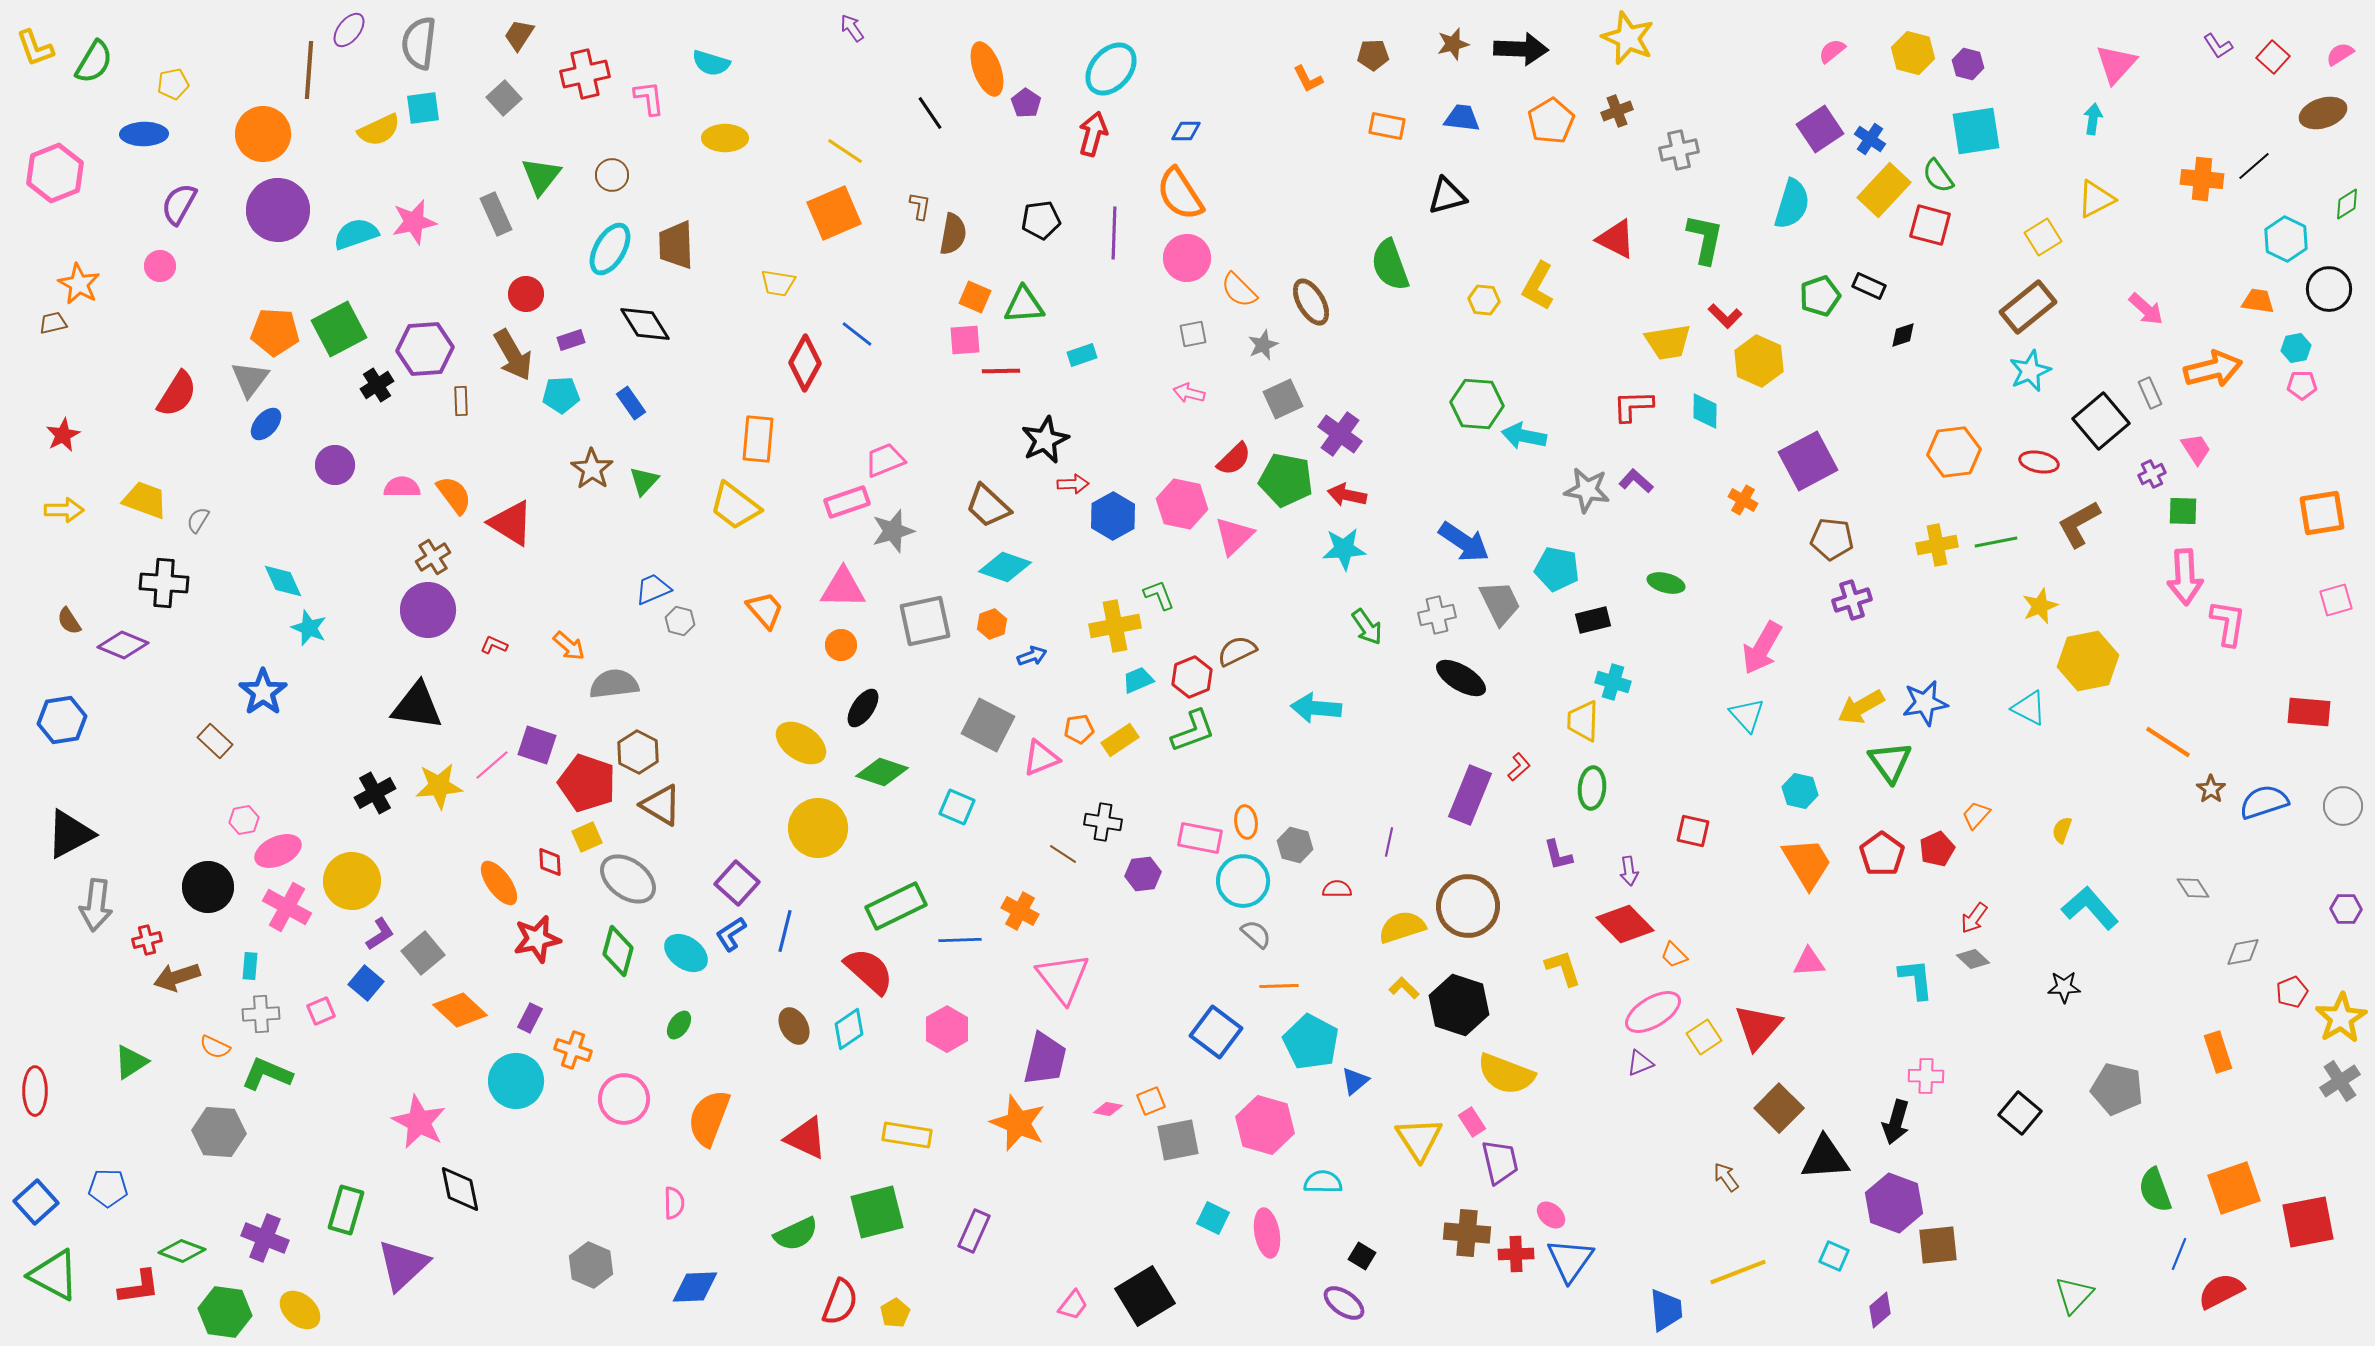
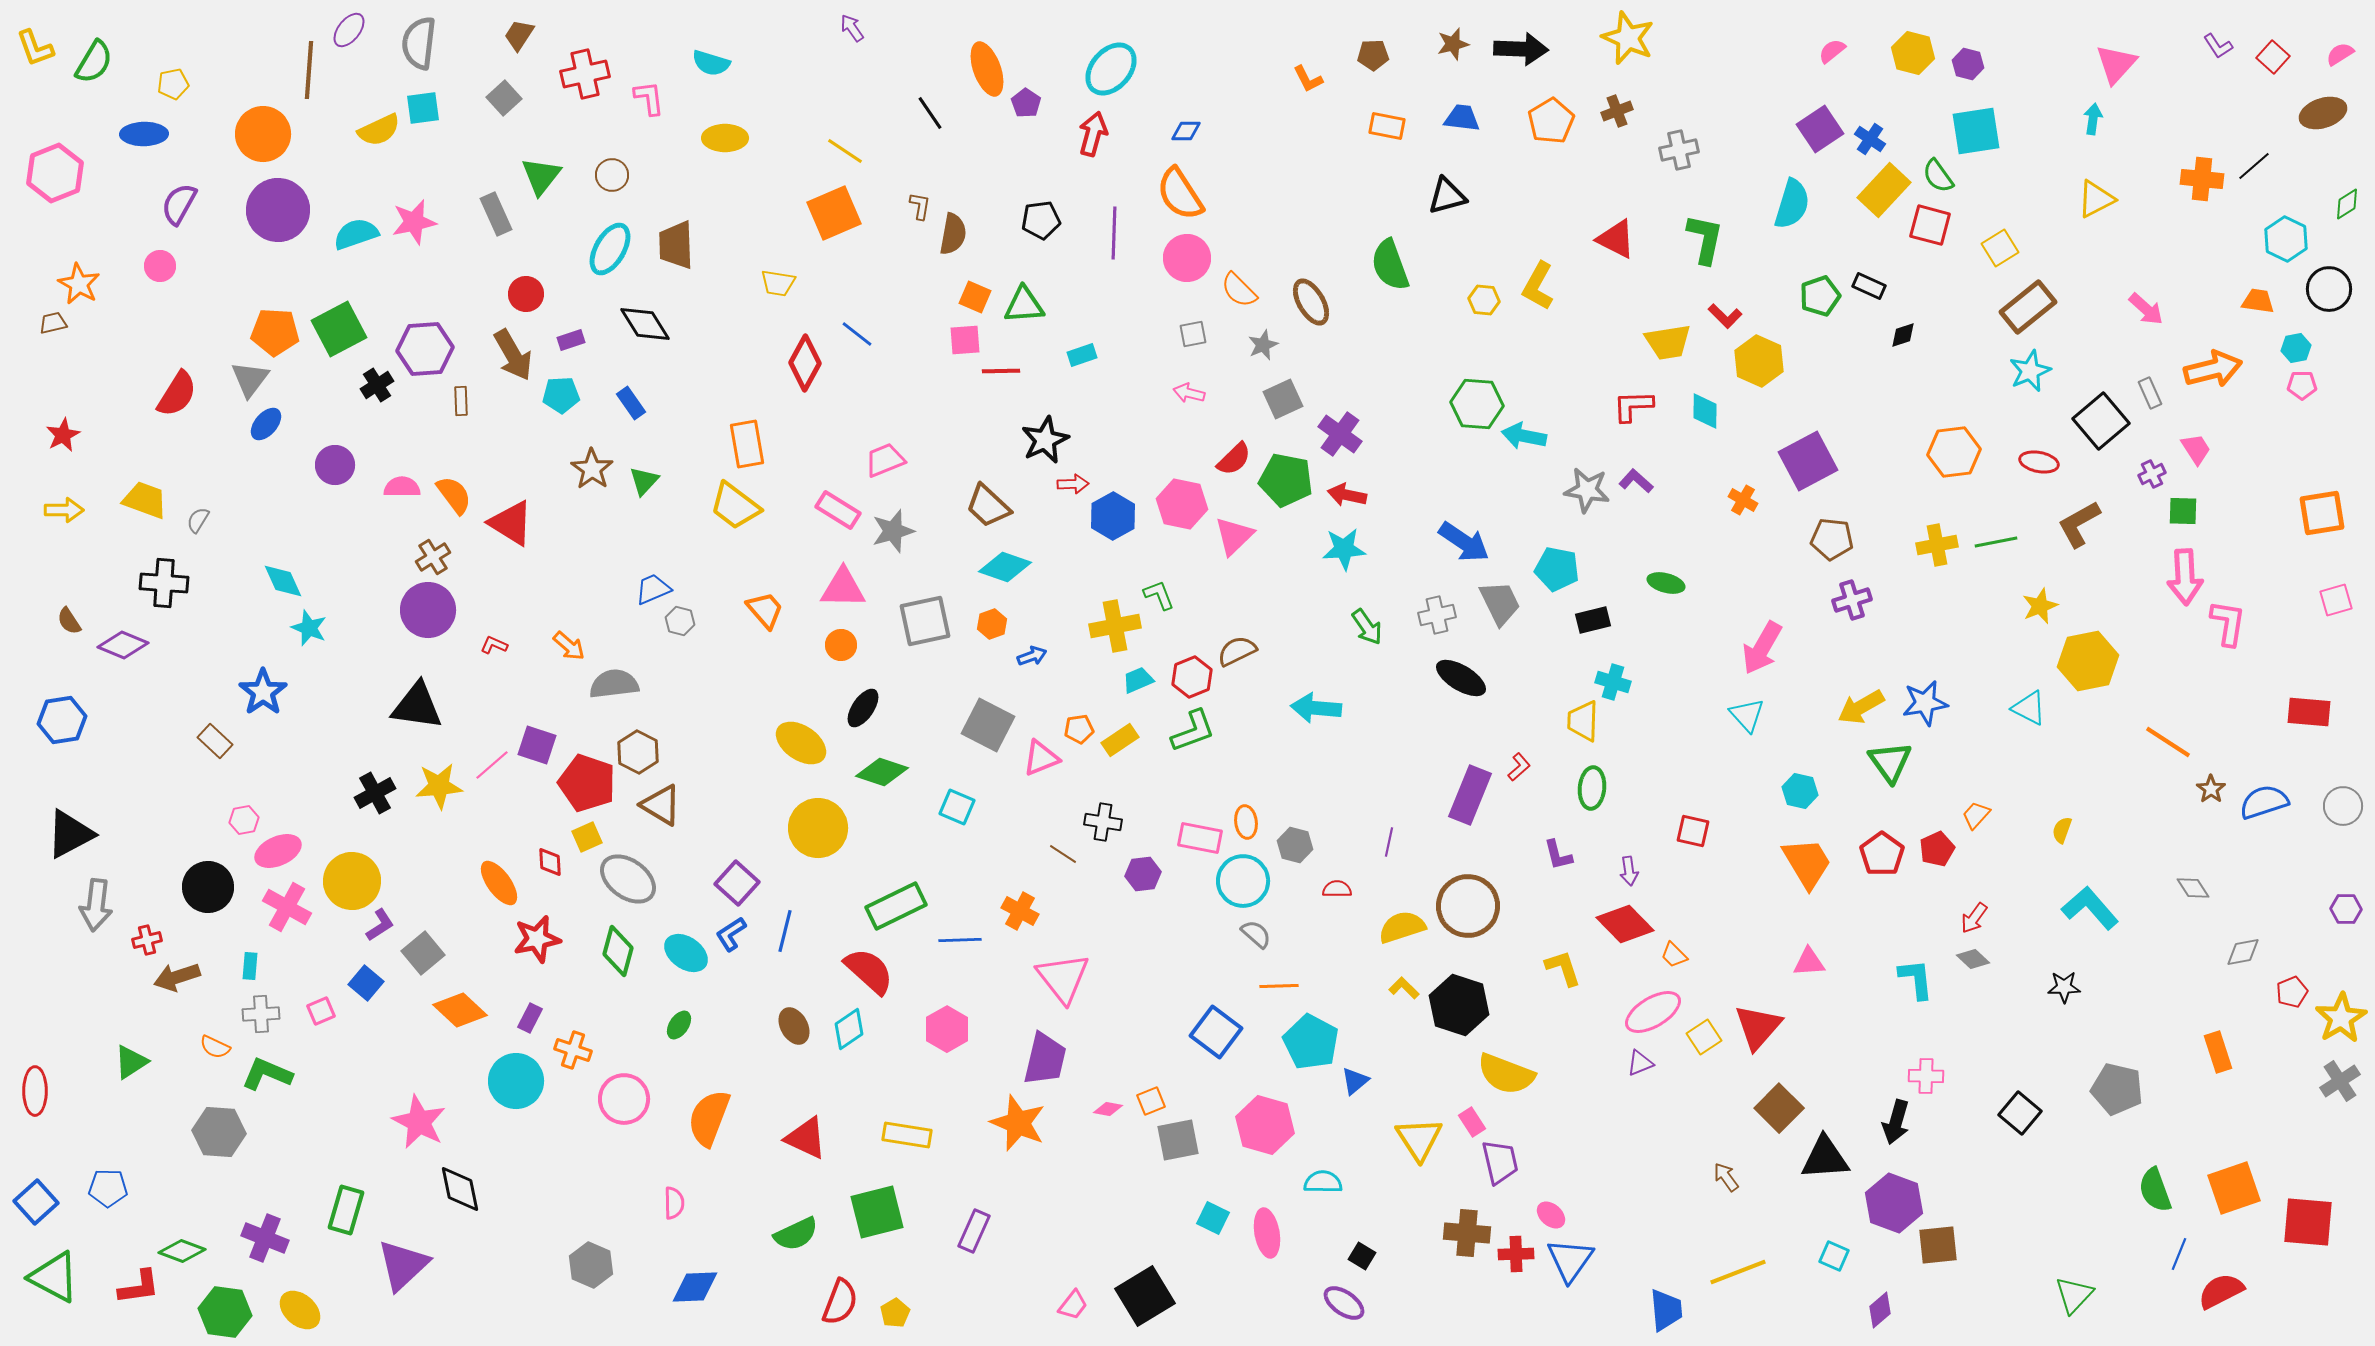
yellow square at (2043, 237): moved 43 px left, 11 px down
orange rectangle at (758, 439): moved 11 px left, 5 px down; rotated 15 degrees counterclockwise
pink rectangle at (847, 502): moved 9 px left, 8 px down; rotated 51 degrees clockwise
purple L-shape at (380, 934): moved 9 px up
red square at (2308, 1222): rotated 16 degrees clockwise
green triangle at (54, 1275): moved 2 px down
